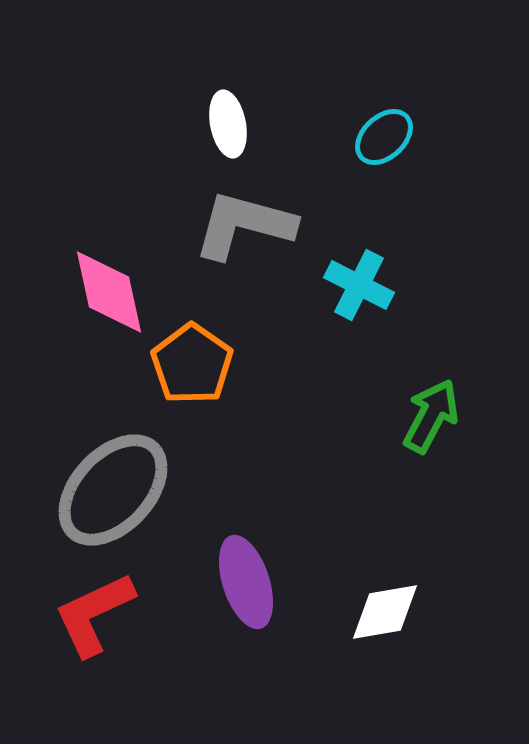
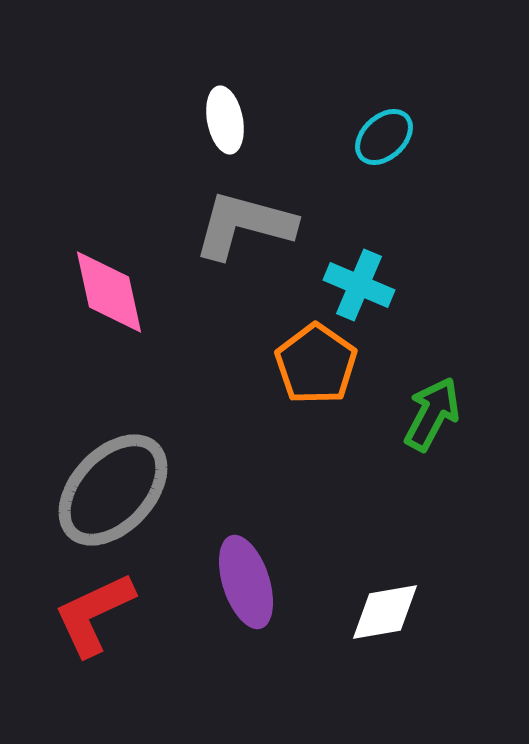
white ellipse: moved 3 px left, 4 px up
cyan cross: rotated 4 degrees counterclockwise
orange pentagon: moved 124 px right
green arrow: moved 1 px right, 2 px up
